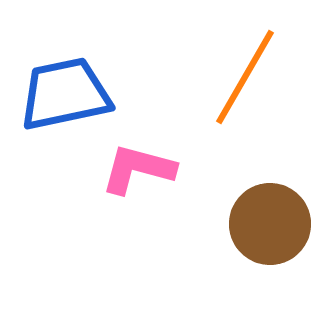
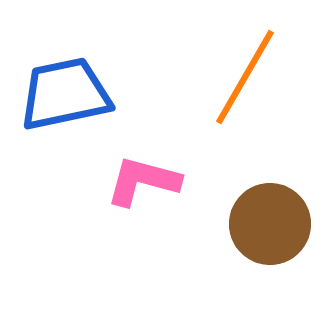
pink L-shape: moved 5 px right, 12 px down
